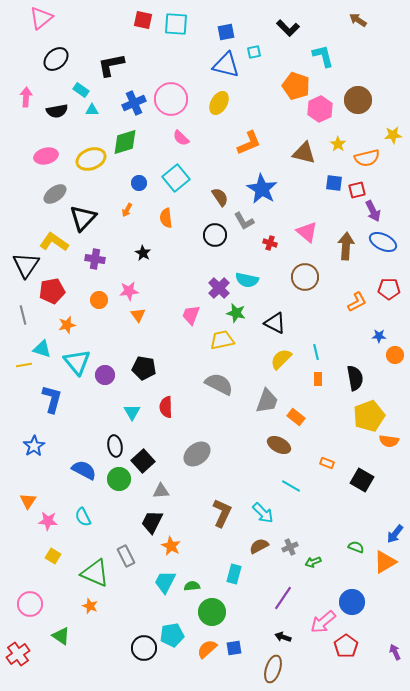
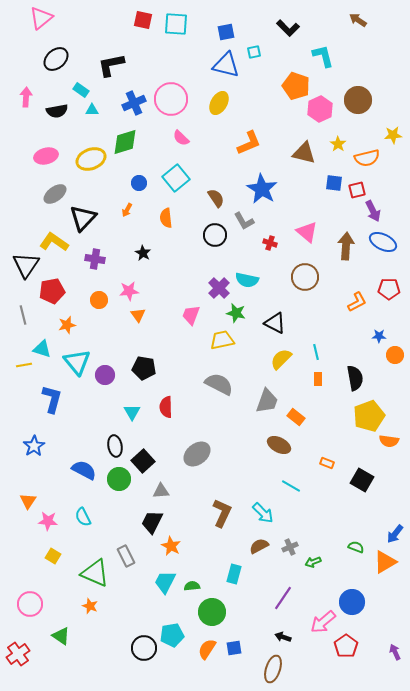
brown semicircle at (220, 197): moved 4 px left, 1 px down
orange semicircle at (207, 649): rotated 15 degrees counterclockwise
